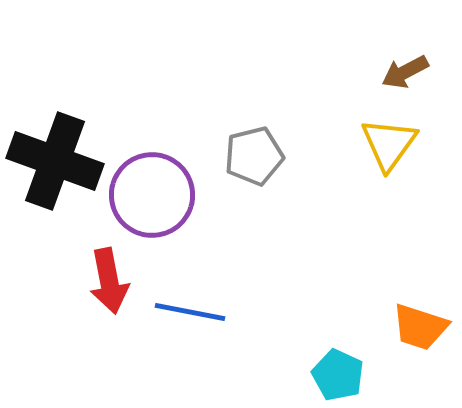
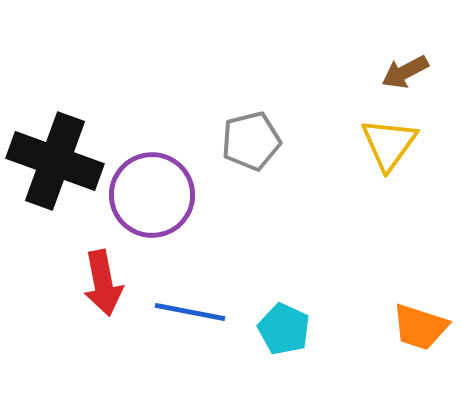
gray pentagon: moved 3 px left, 15 px up
red arrow: moved 6 px left, 2 px down
cyan pentagon: moved 54 px left, 46 px up
